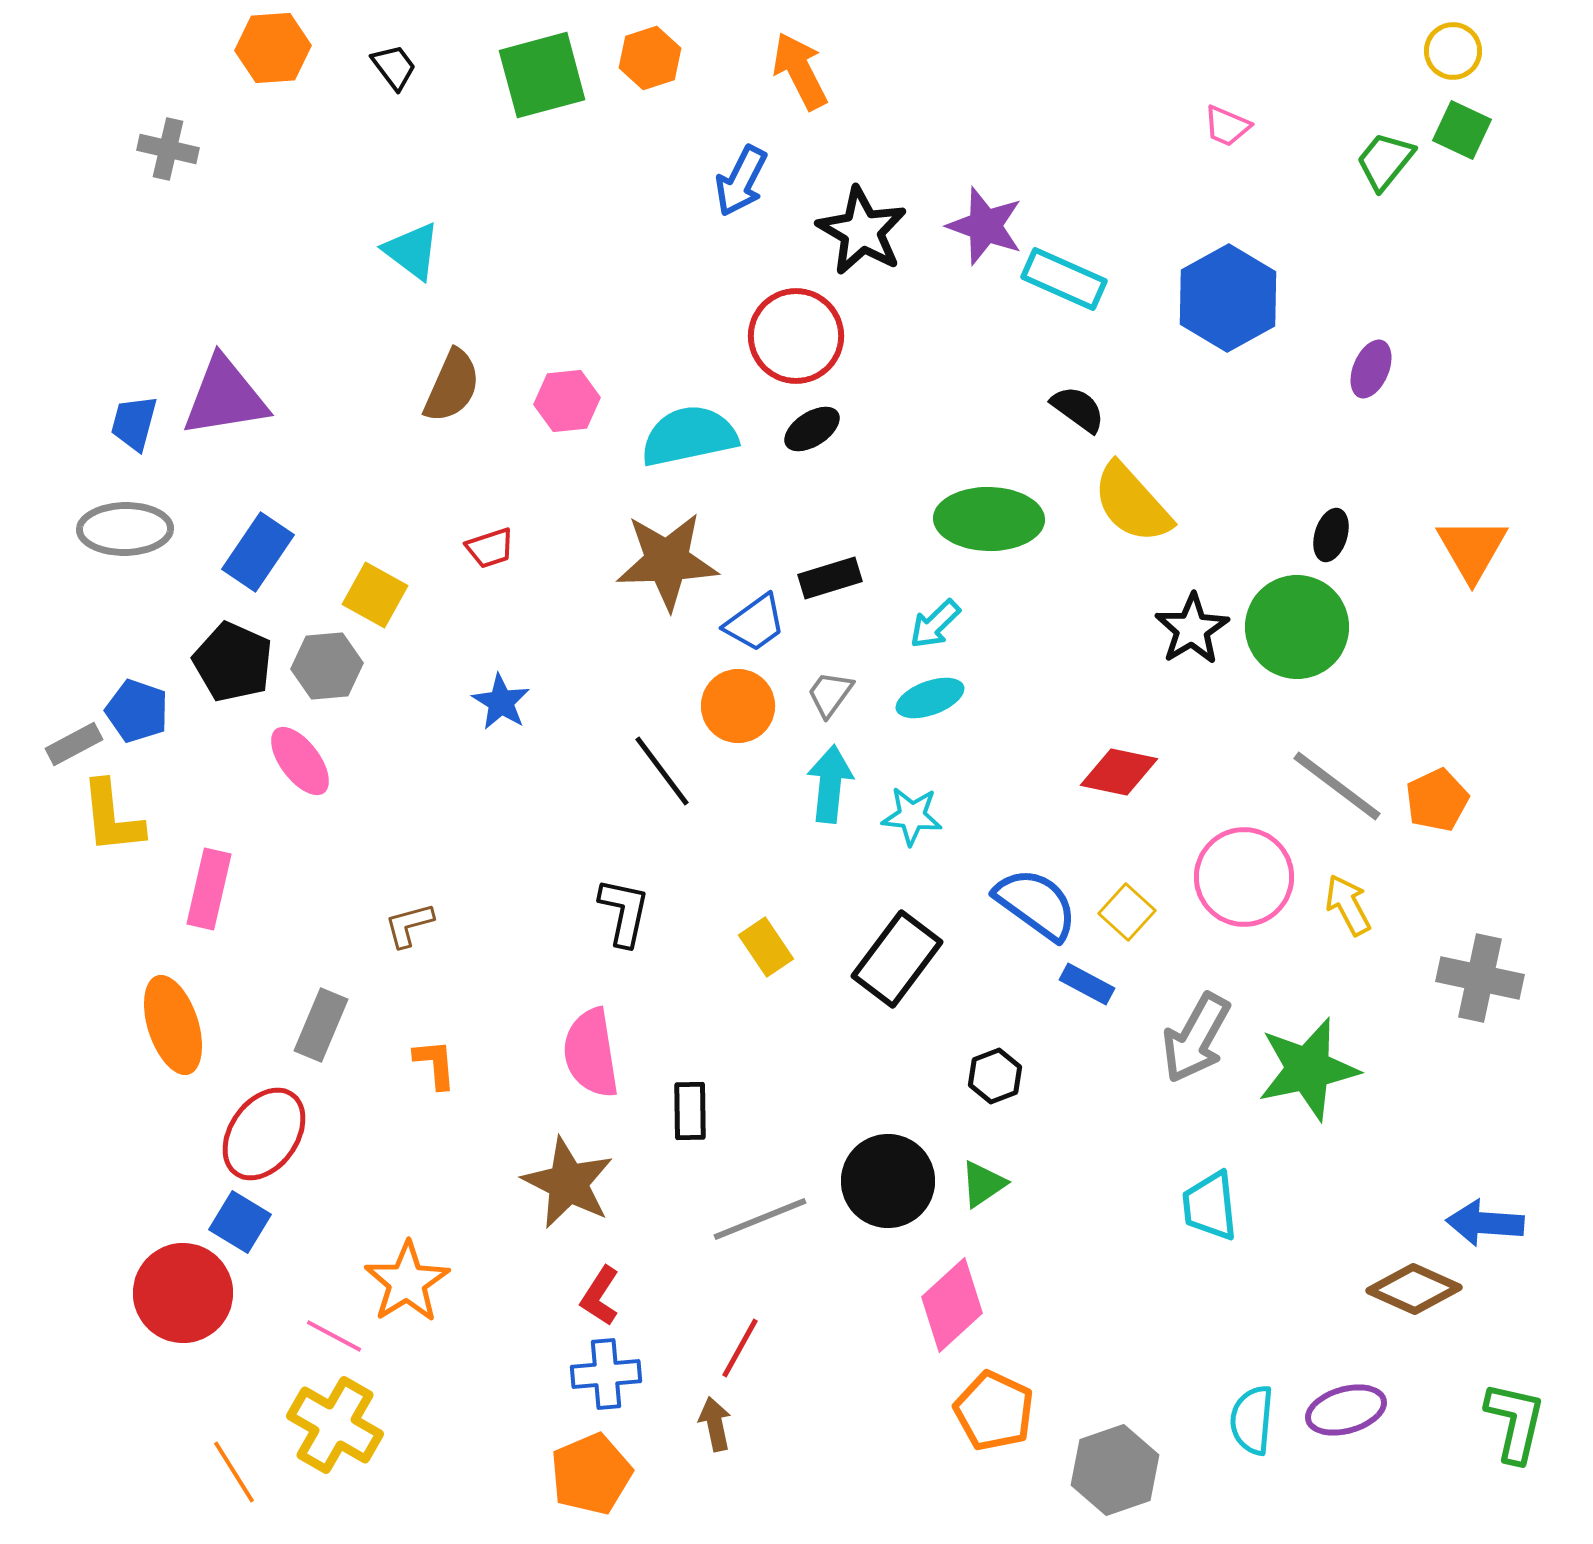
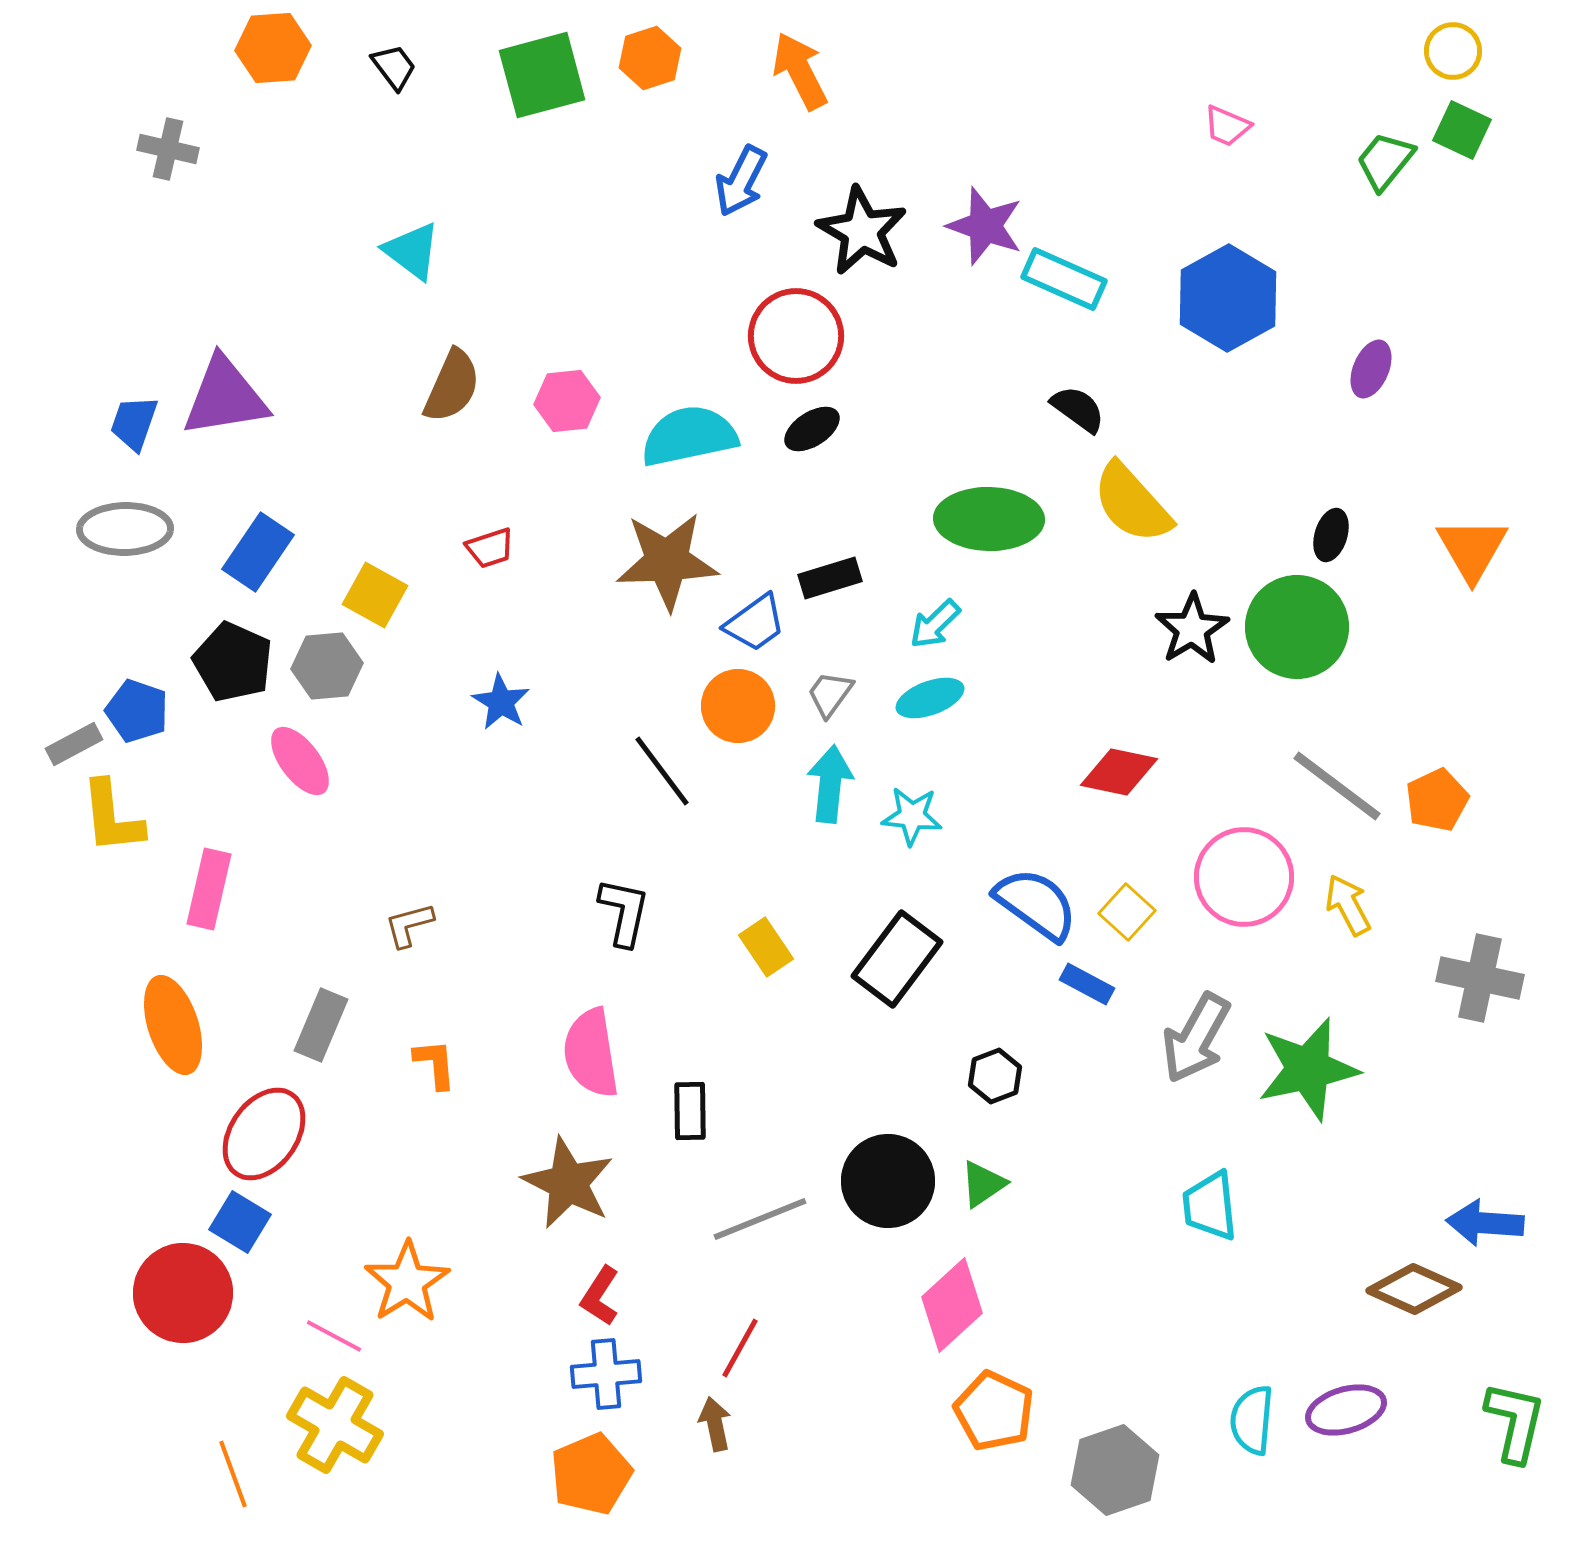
blue trapezoid at (134, 423): rotated 4 degrees clockwise
orange line at (234, 1472): moved 1 px left, 2 px down; rotated 12 degrees clockwise
